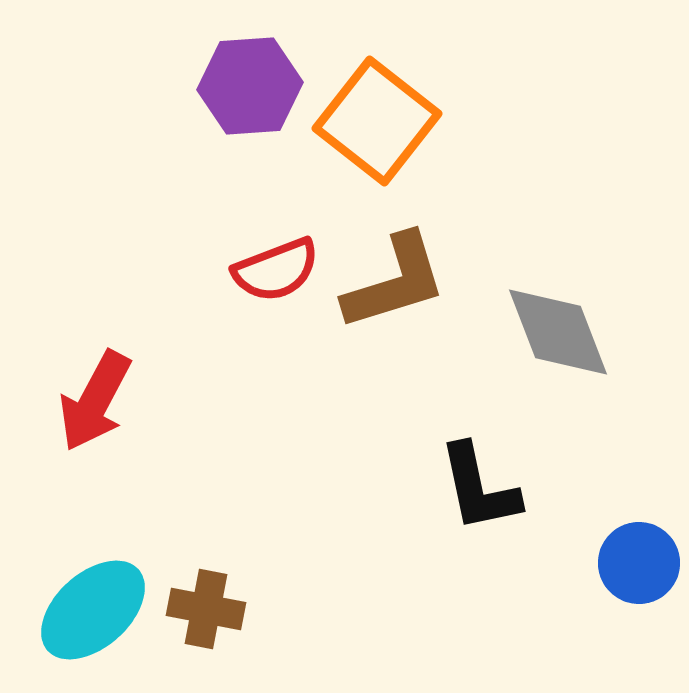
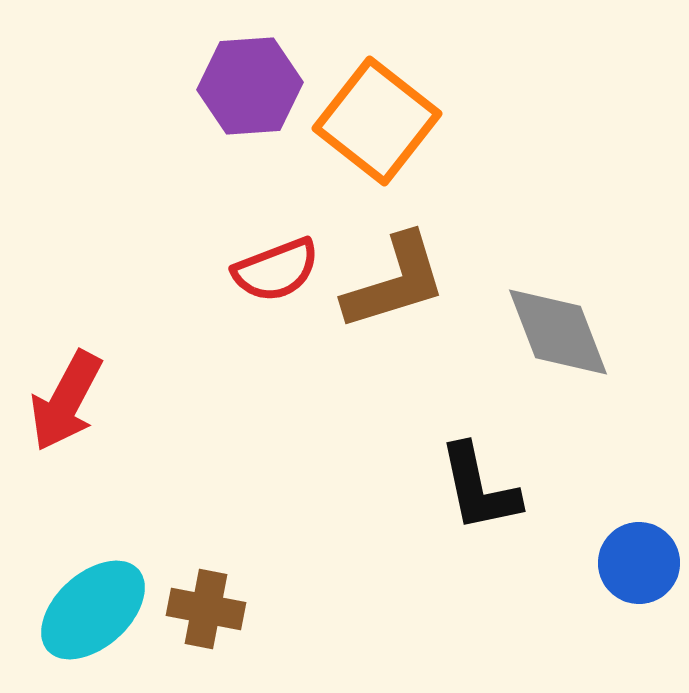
red arrow: moved 29 px left
